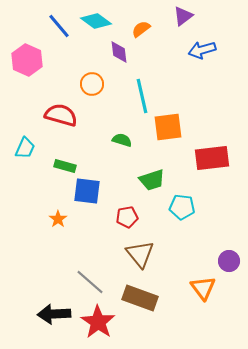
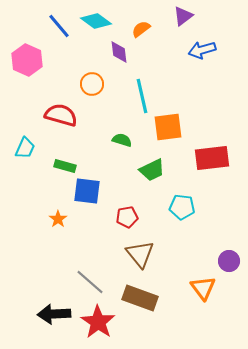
green trapezoid: moved 10 px up; rotated 8 degrees counterclockwise
